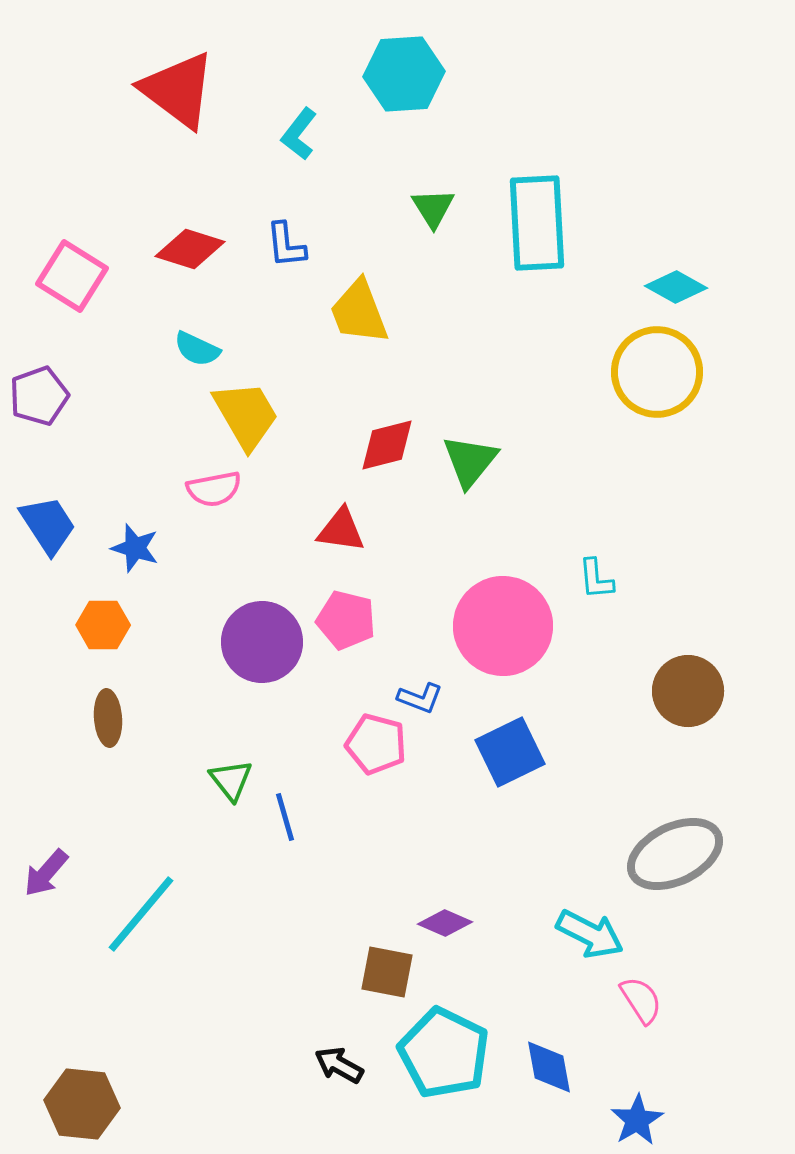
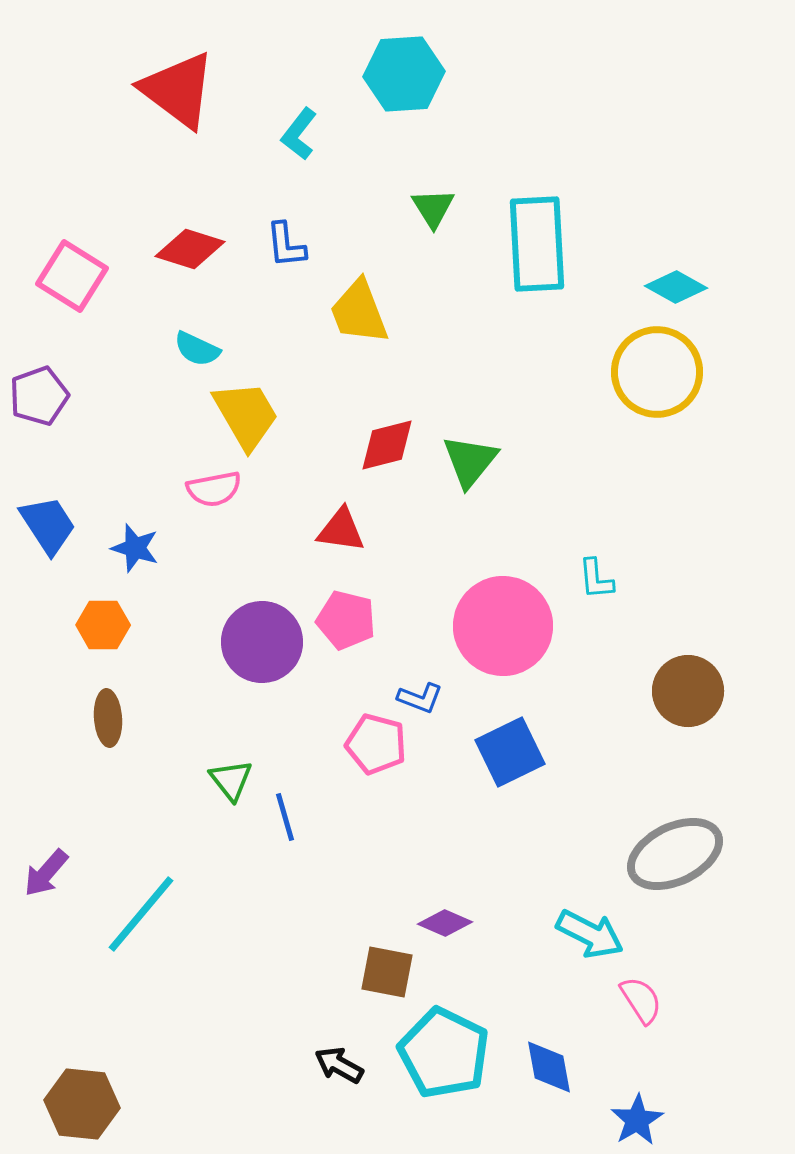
cyan rectangle at (537, 223): moved 21 px down
